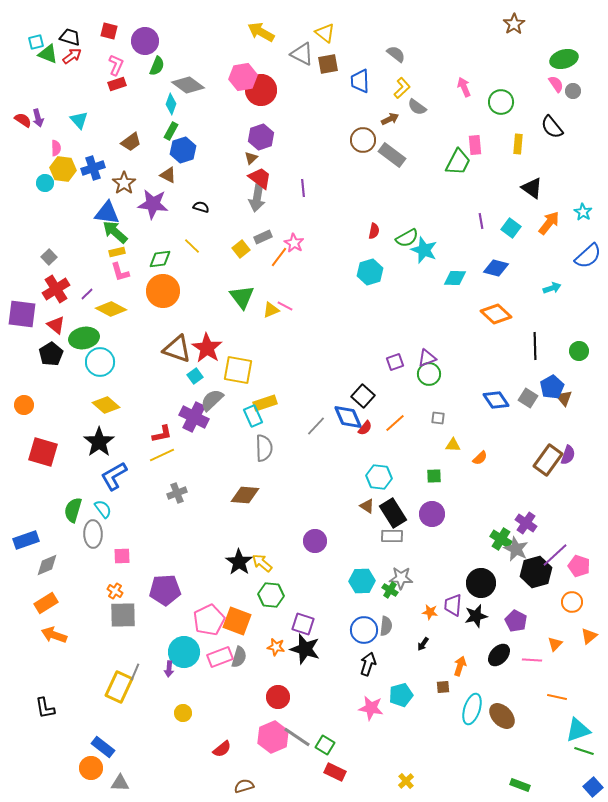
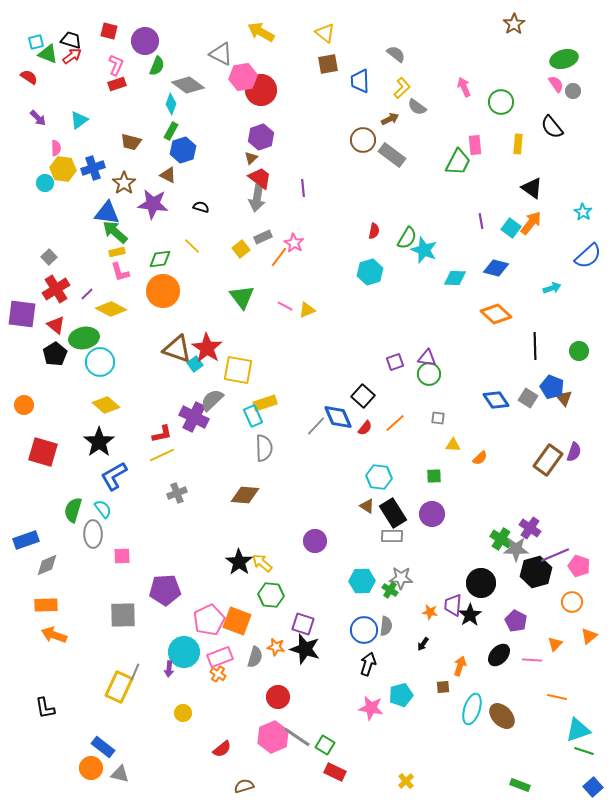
black trapezoid at (70, 37): moved 1 px right, 3 px down
gray triangle at (302, 54): moved 81 px left
purple arrow at (38, 118): rotated 30 degrees counterclockwise
red semicircle at (23, 120): moved 6 px right, 43 px up
cyan triangle at (79, 120): rotated 36 degrees clockwise
brown trapezoid at (131, 142): rotated 50 degrees clockwise
orange arrow at (549, 223): moved 18 px left
green semicircle at (407, 238): rotated 30 degrees counterclockwise
yellow triangle at (271, 310): moved 36 px right
black pentagon at (51, 354): moved 4 px right
purple triangle at (427, 358): rotated 30 degrees clockwise
cyan square at (195, 376): moved 12 px up
blue pentagon at (552, 387): rotated 20 degrees counterclockwise
blue diamond at (348, 417): moved 10 px left
purple semicircle at (568, 455): moved 6 px right, 3 px up
purple cross at (526, 523): moved 4 px right, 5 px down
gray star at (516, 549): rotated 25 degrees counterclockwise
purple line at (555, 555): rotated 20 degrees clockwise
orange cross at (115, 591): moved 103 px right, 83 px down
orange rectangle at (46, 603): moved 2 px down; rotated 30 degrees clockwise
black star at (476, 616): moved 6 px left, 1 px up; rotated 20 degrees counterclockwise
gray semicircle at (239, 657): moved 16 px right
gray triangle at (120, 783): moved 9 px up; rotated 12 degrees clockwise
